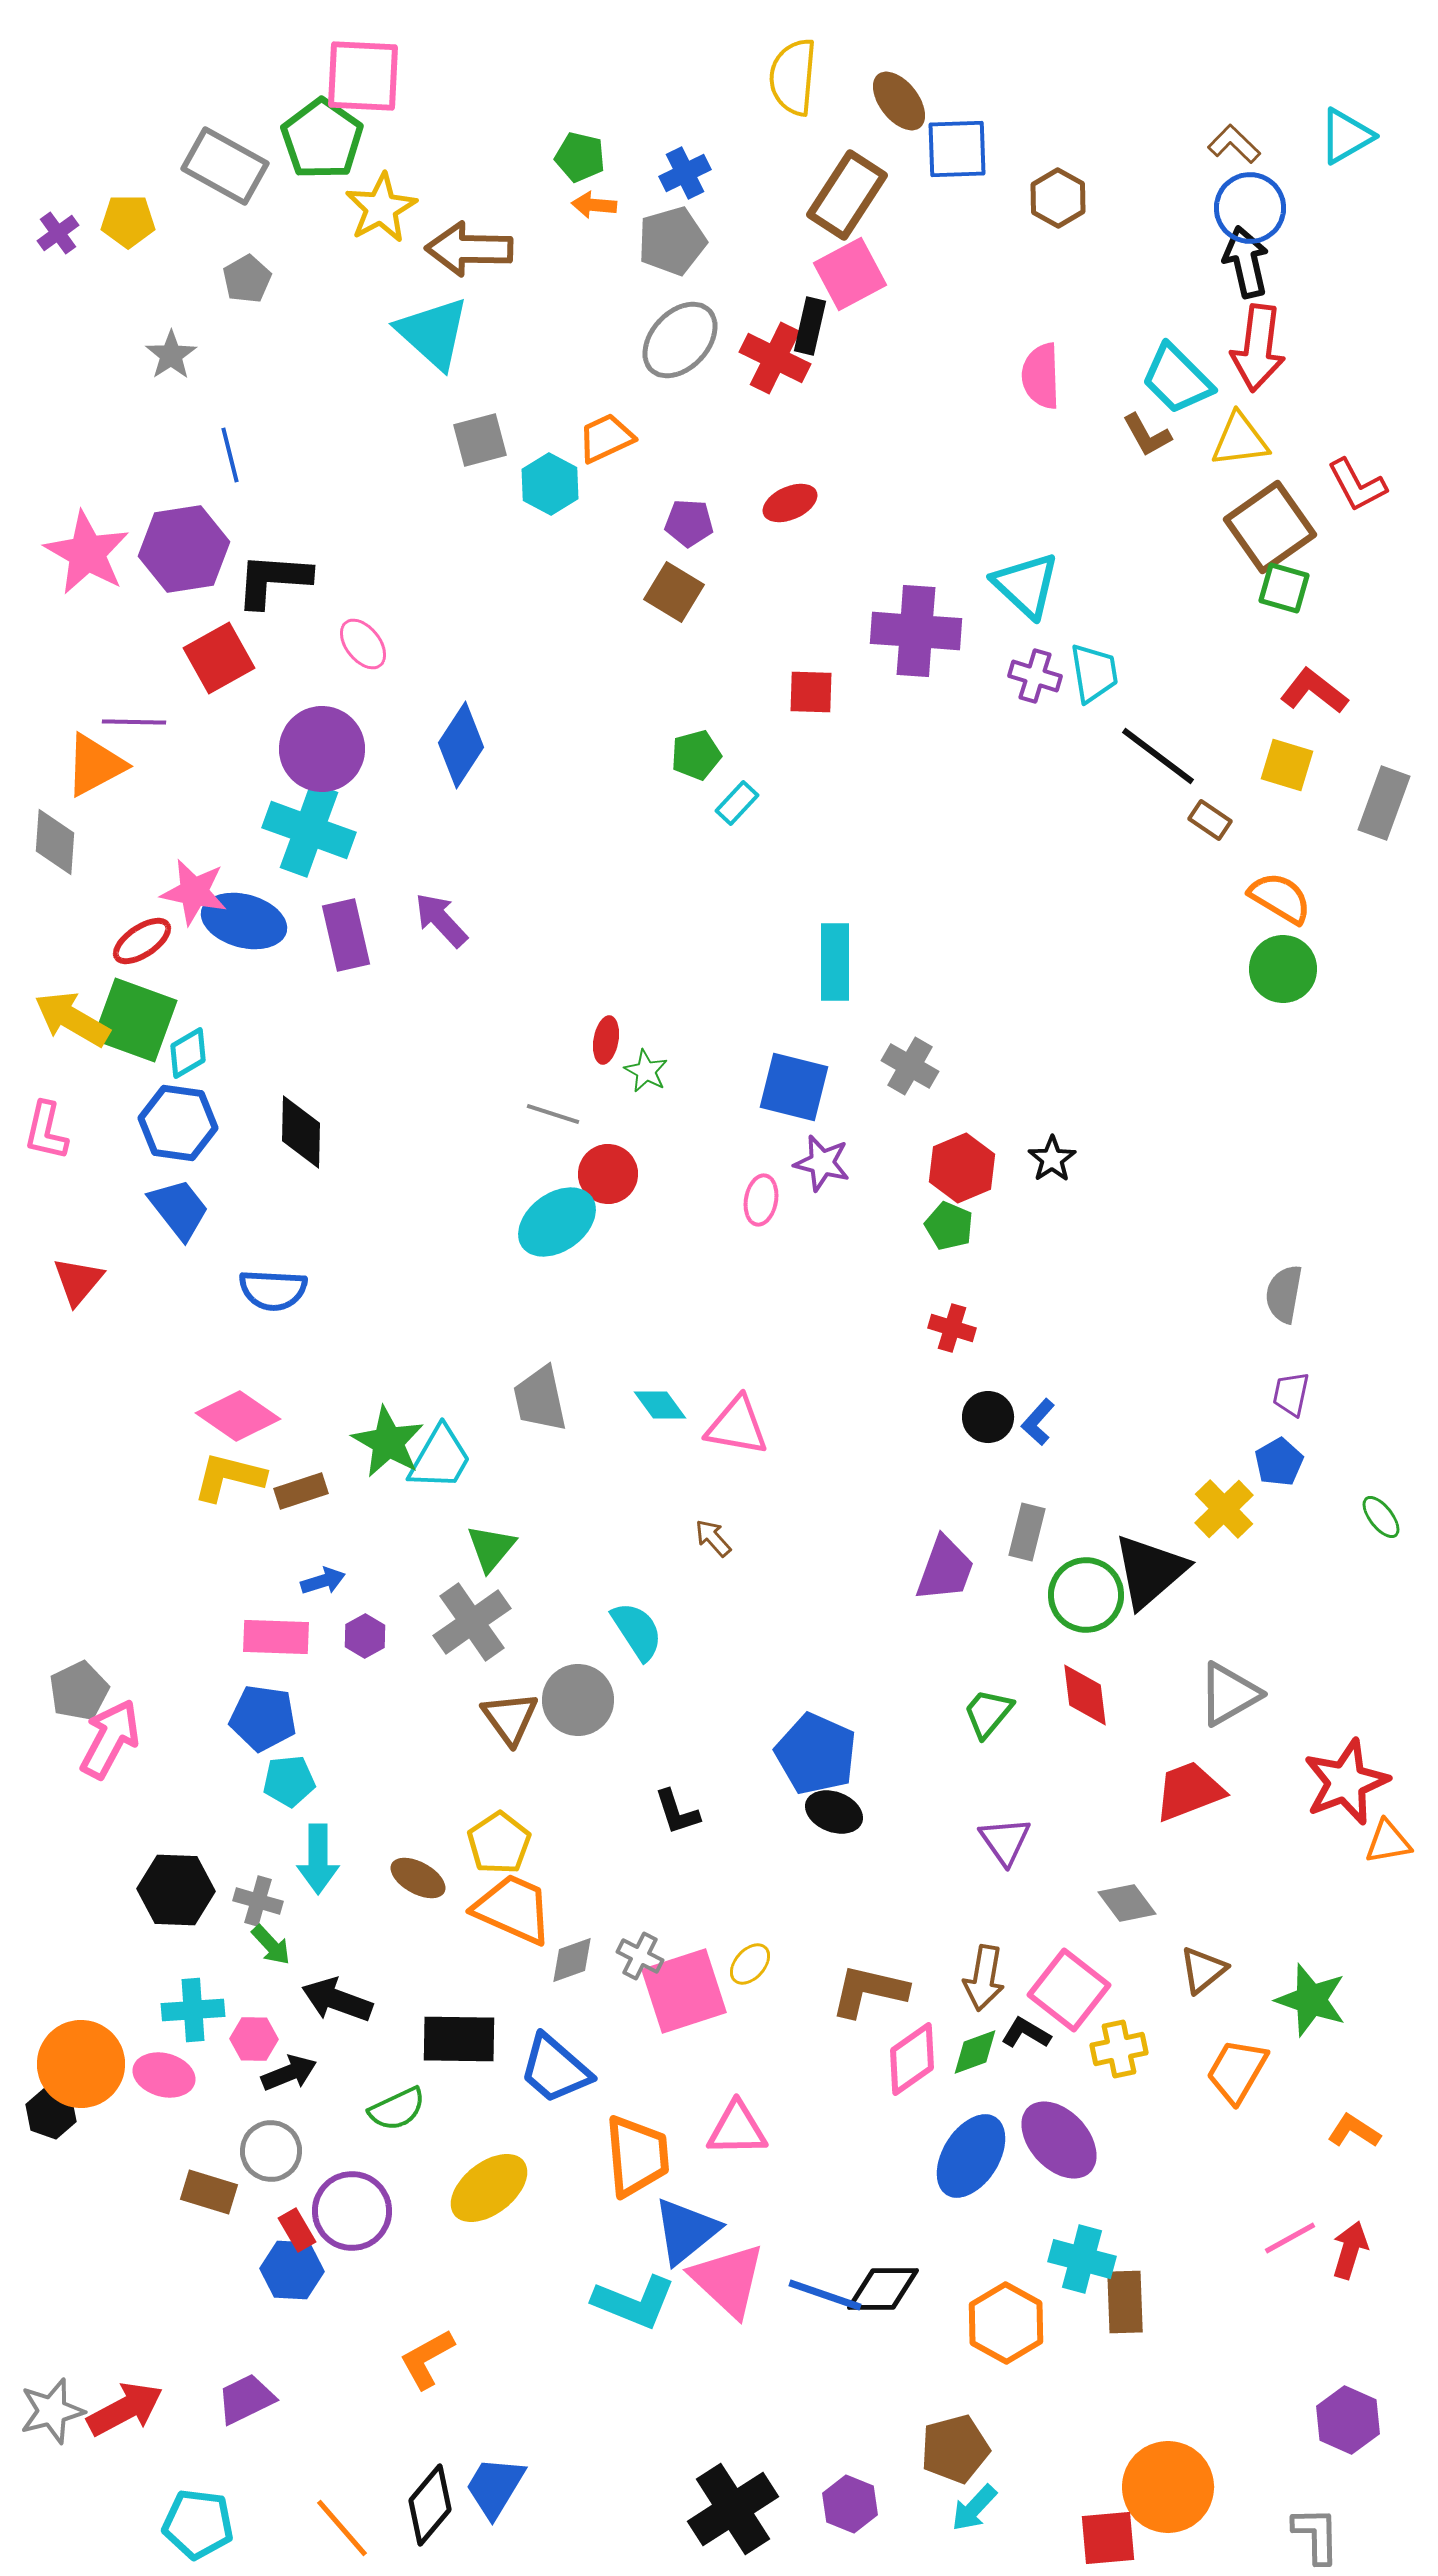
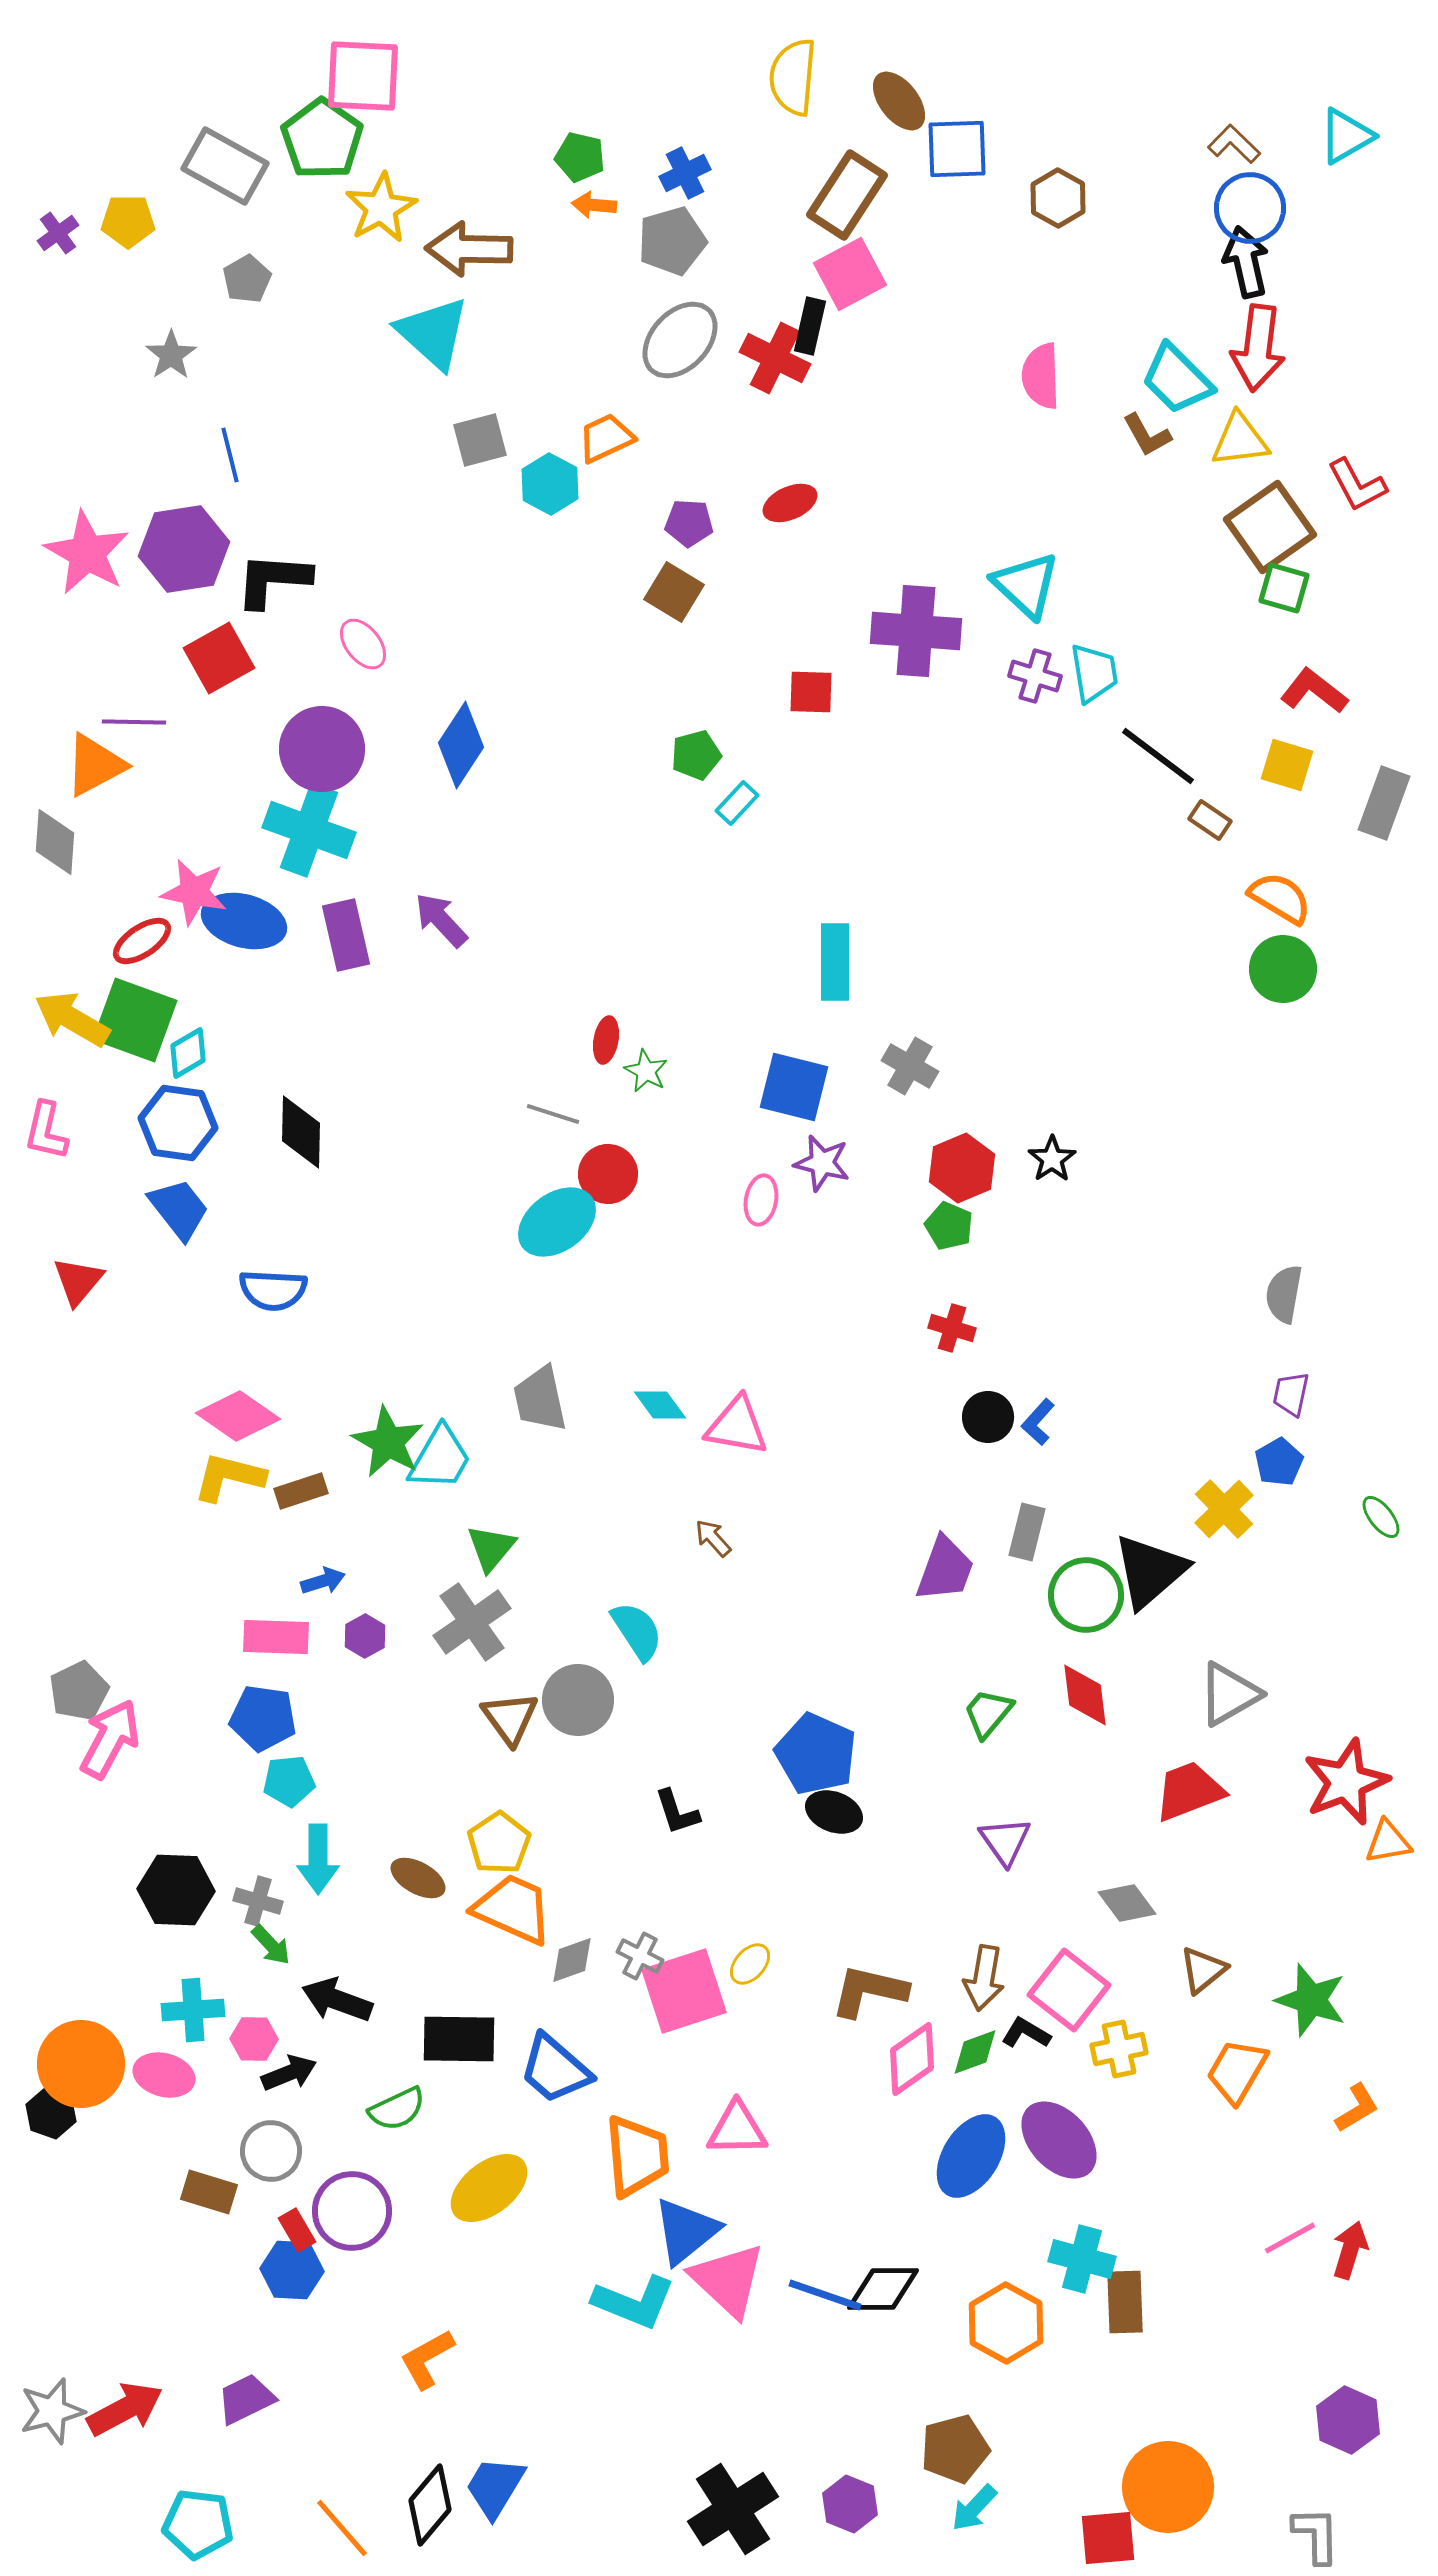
orange L-shape at (1354, 2131): moved 3 px right, 23 px up; rotated 116 degrees clockwise
